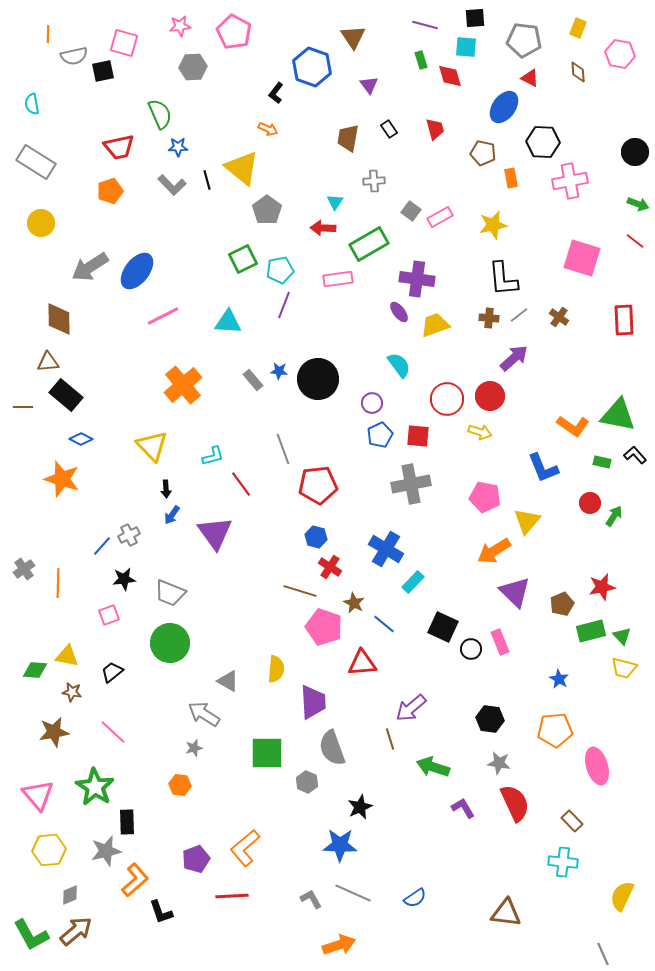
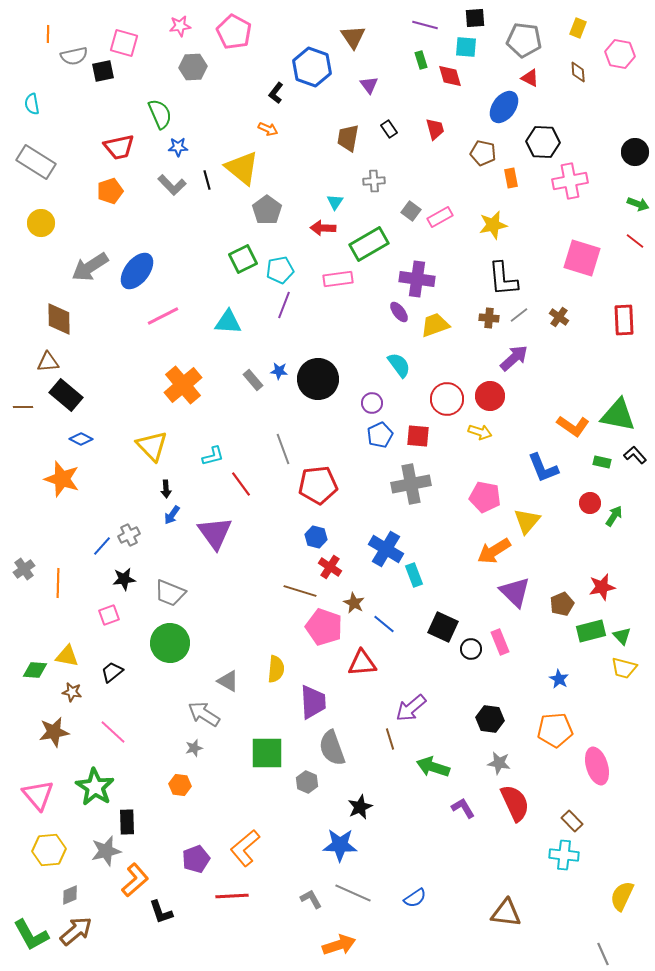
cyan rectangle at (413, 582): moved 1 px right, 7 px up; rotated 65 degrees counterclockwise
cyan cross at (563, 862): moved 1 px right, 7 px up
